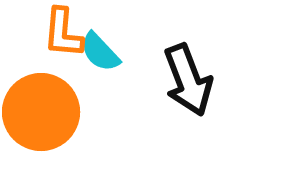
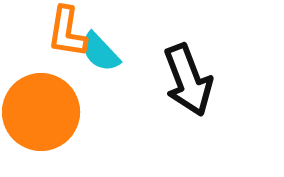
orange L-shape: moved 4 px right, 1 px up; rotated 4 degrees clockwise
